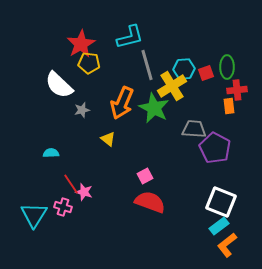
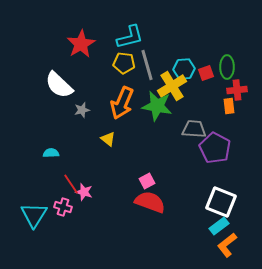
yellow pentagon: moved 35 px right
green star: moved 3 px right, 2 px up; rotated 16 degrees counterclockwise
pink square: moved 2 px right, 5 px down
